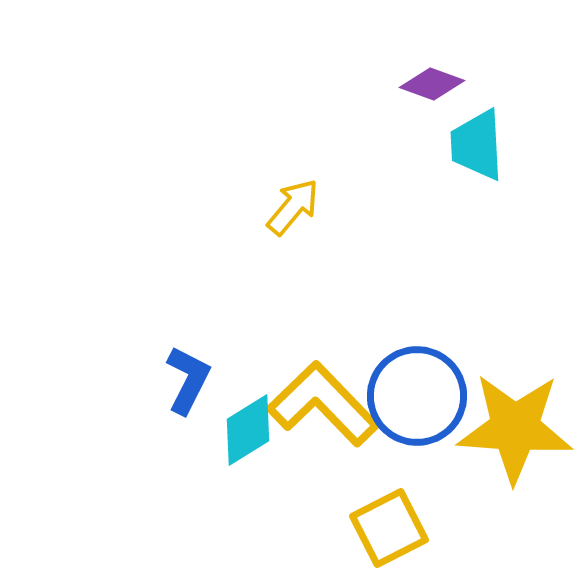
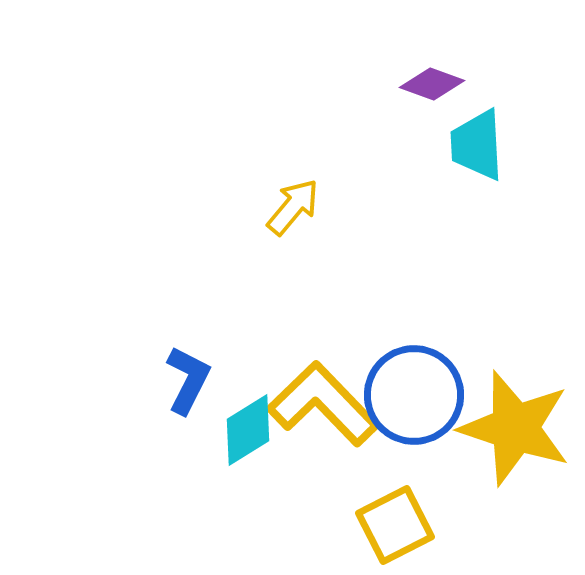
blue circle: moved 3 px left, 1 px up
yellow star: rotated 14 degrees clockwise
yellow square: moved 6 px right, 3 px up
